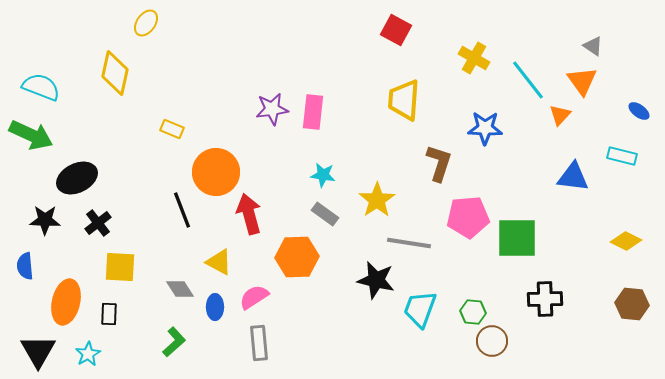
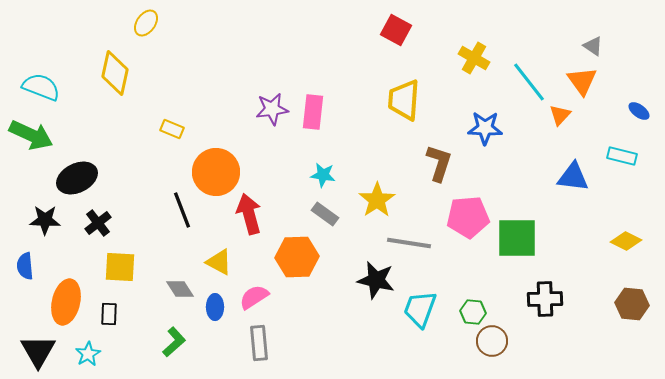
cyan line at (528, 80): moved 1 px right, 2 px down
